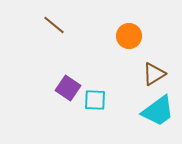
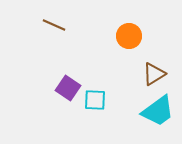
brown line: rotated 15 degrees counterclockwise
